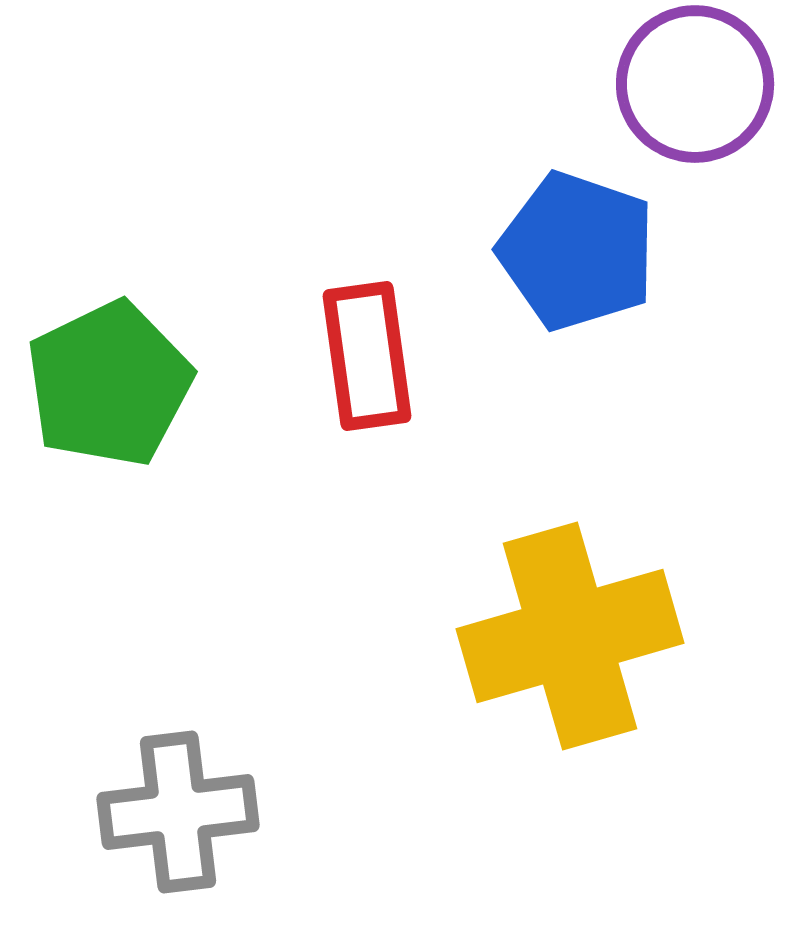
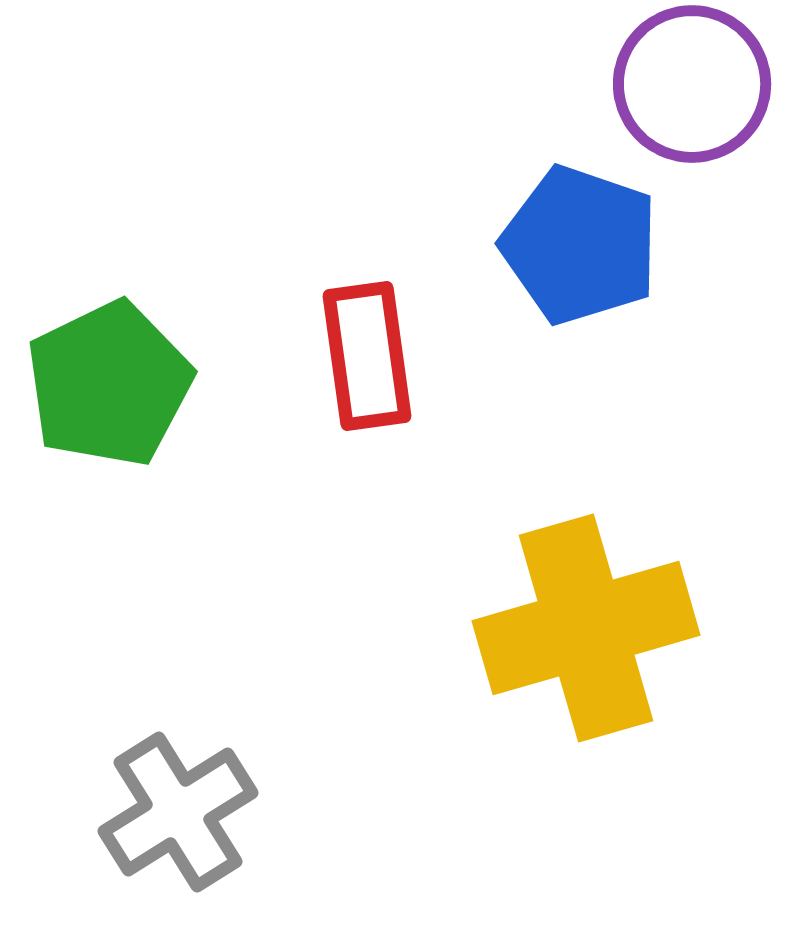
purple circle: moved 3 px left
blue pentagon: moved 3 px right, 6 px up
yellow cross: moved 16 px right, 8 px up
gray cross: rotated 25 degrees counterclockwise
